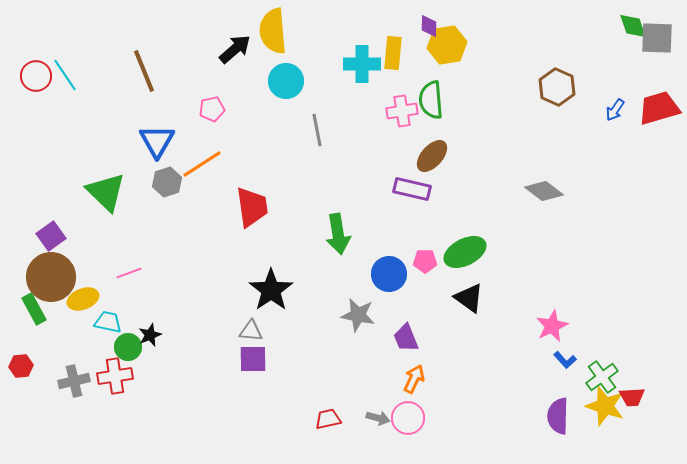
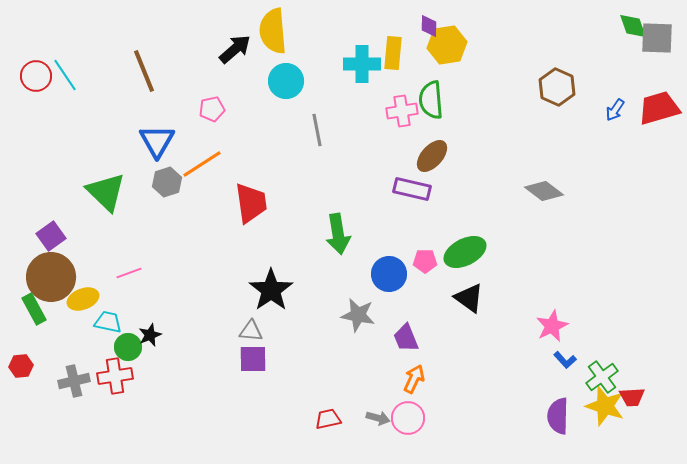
red trapezoid at (252, 207): moved 1 px left, 4 px up
